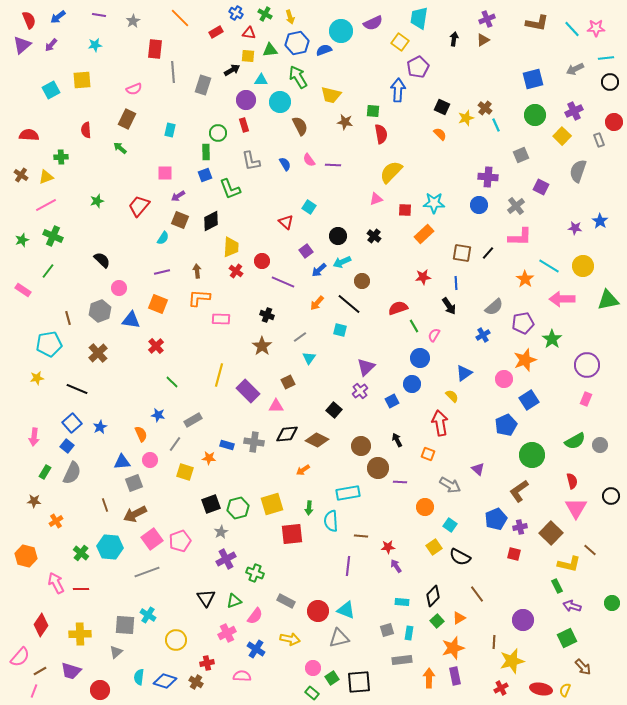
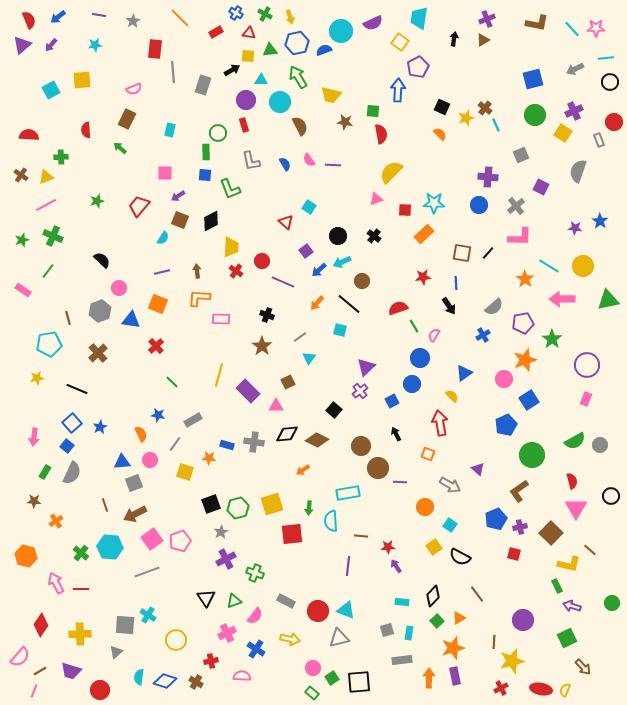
yellow square at (562, 136): moved 1 px right, 3 px up; rotated 12 degrees counterclockwise
blue square at (205, 175): rotated 24 degrees clockwise
black arrow at (397, 440): moved 1 px left, 6 px up
red cross at (207, 663): moved 4 px right, 2 px up
